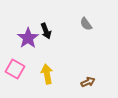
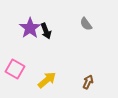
purple star: moved 2 px right, 10 px up
yellow arrow: moved 6 px down; rotated 60 degrees clockwise
brown arrow: rotated 40 degrees counterclockwise
